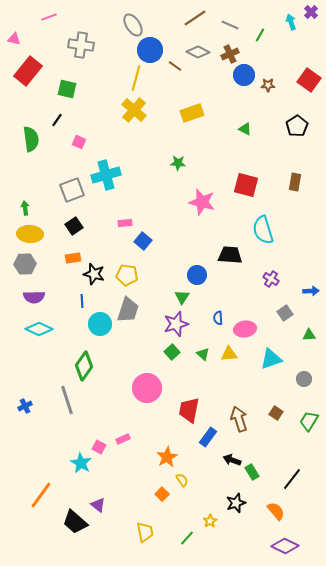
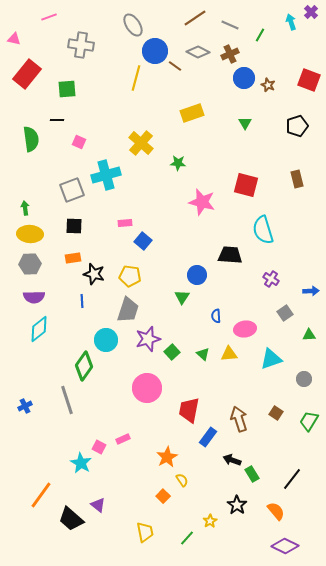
blue circle at (150, 50): moved 5 px right, 1 px down
red rectangle at (28, 71): moved 1 px left, 3 px down
blue circle at (244, 75): moved 3 px down
red square at (309, 80): rotated 15 degrees counterclockwise
brown star at (268, 85): rotated 24 degrees clockwise
green square at (67, 89): rotated 18 degrees counterclockwise
yellow cross at (134, 110): moved 7 px right, 33 px down
black line at (57, 120): rotated 56 degrees clockwise
black pentagon at (297, 126): rotated 15 degrees clockwise
green triangle at (245, 129): moved 6 px up; rotated 32 degrees clockwise
brown rectangle at (295, 182): moved 2 px right, 3 px up; rotated 24 degrees counterclockwise
black square at (74, 226): rotated 36 degrees clockwise
gray hexagon at (25, 264): moved 5 px right
yellow pentagon at (127, 275): moved 3 px right, 1 px down
blue semicircle at (218, 318): moved 2 px left, 2 px up
cyan circle at (100, 324): moved 6 px right, 16 px down
purple star at (176, 324): moved 28 px left, 15 px down
cyan diamond at (39, 329): rotated 64 degrees counterclockwise
green rectangle at (252, 472): moved 2 px down
orange square at (162, 494): moved 1 px right, 2 px down
black star at (236, 503): moved 1 px right, 2 px down; rotated 18 degrees counterclockwise
black trapezoid at (75, 522): moved 4 px left, 3 px up
